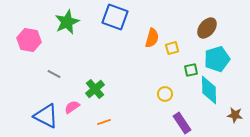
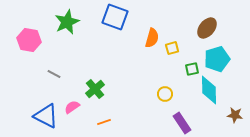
green square: moved 1 px right, 1 px up
